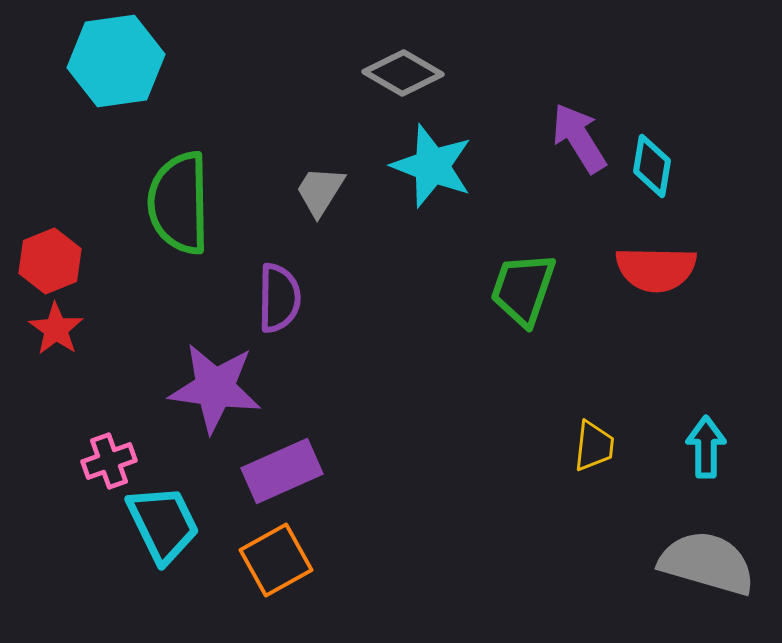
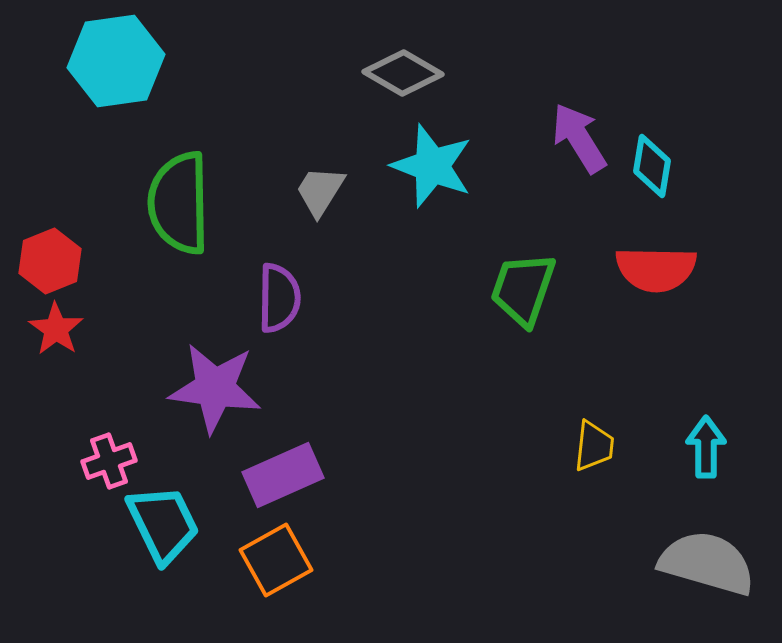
purple rectangle: moved 1 px right, 4 px down
